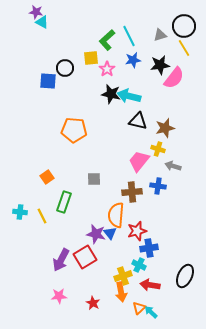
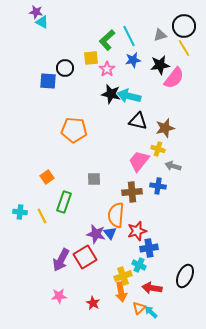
red arrow at (150, 285): moved 2 px right, 3 px down
